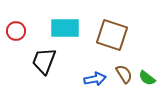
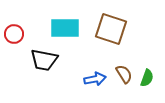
red circle: moved 2 px left, 3 px down
brown square: moved 1 px left, 6 px up
black trapezoid: moved 1 px up; rotated 100 degrees counterclockwise
green semicircle: rotated 108 degrees counterclockwise
